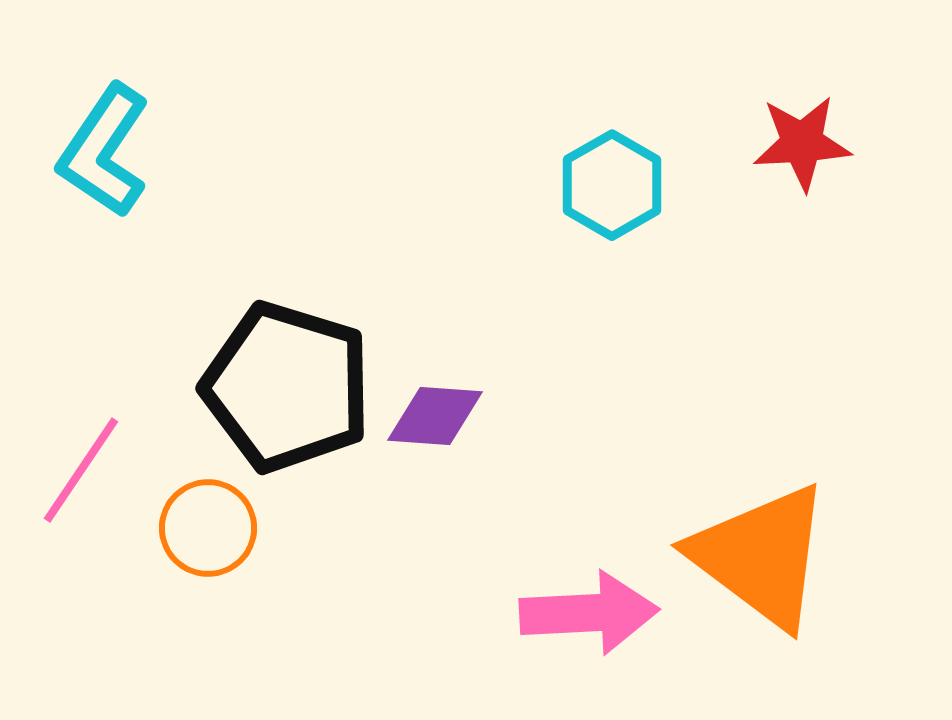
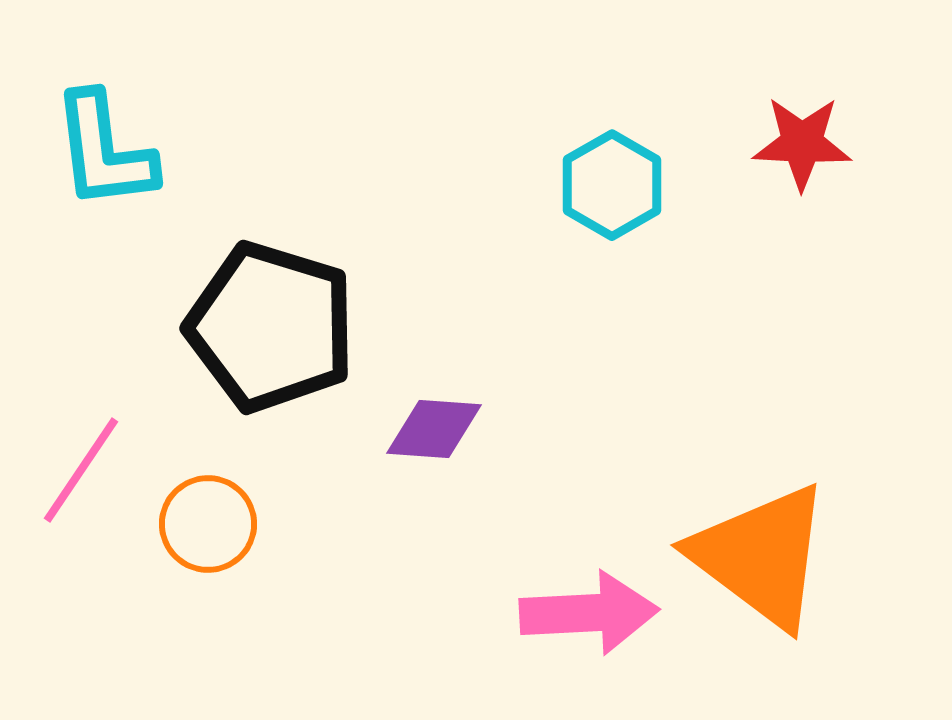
red star: rotated 6 degrees clockwise
cyan L-shape: rotated 41 degrees counterclockwise
black pentagon: moved 16 px left, 60 px up
purple diamond: moved 1 px left, 13 px down
orange circle: moved 4 px up
